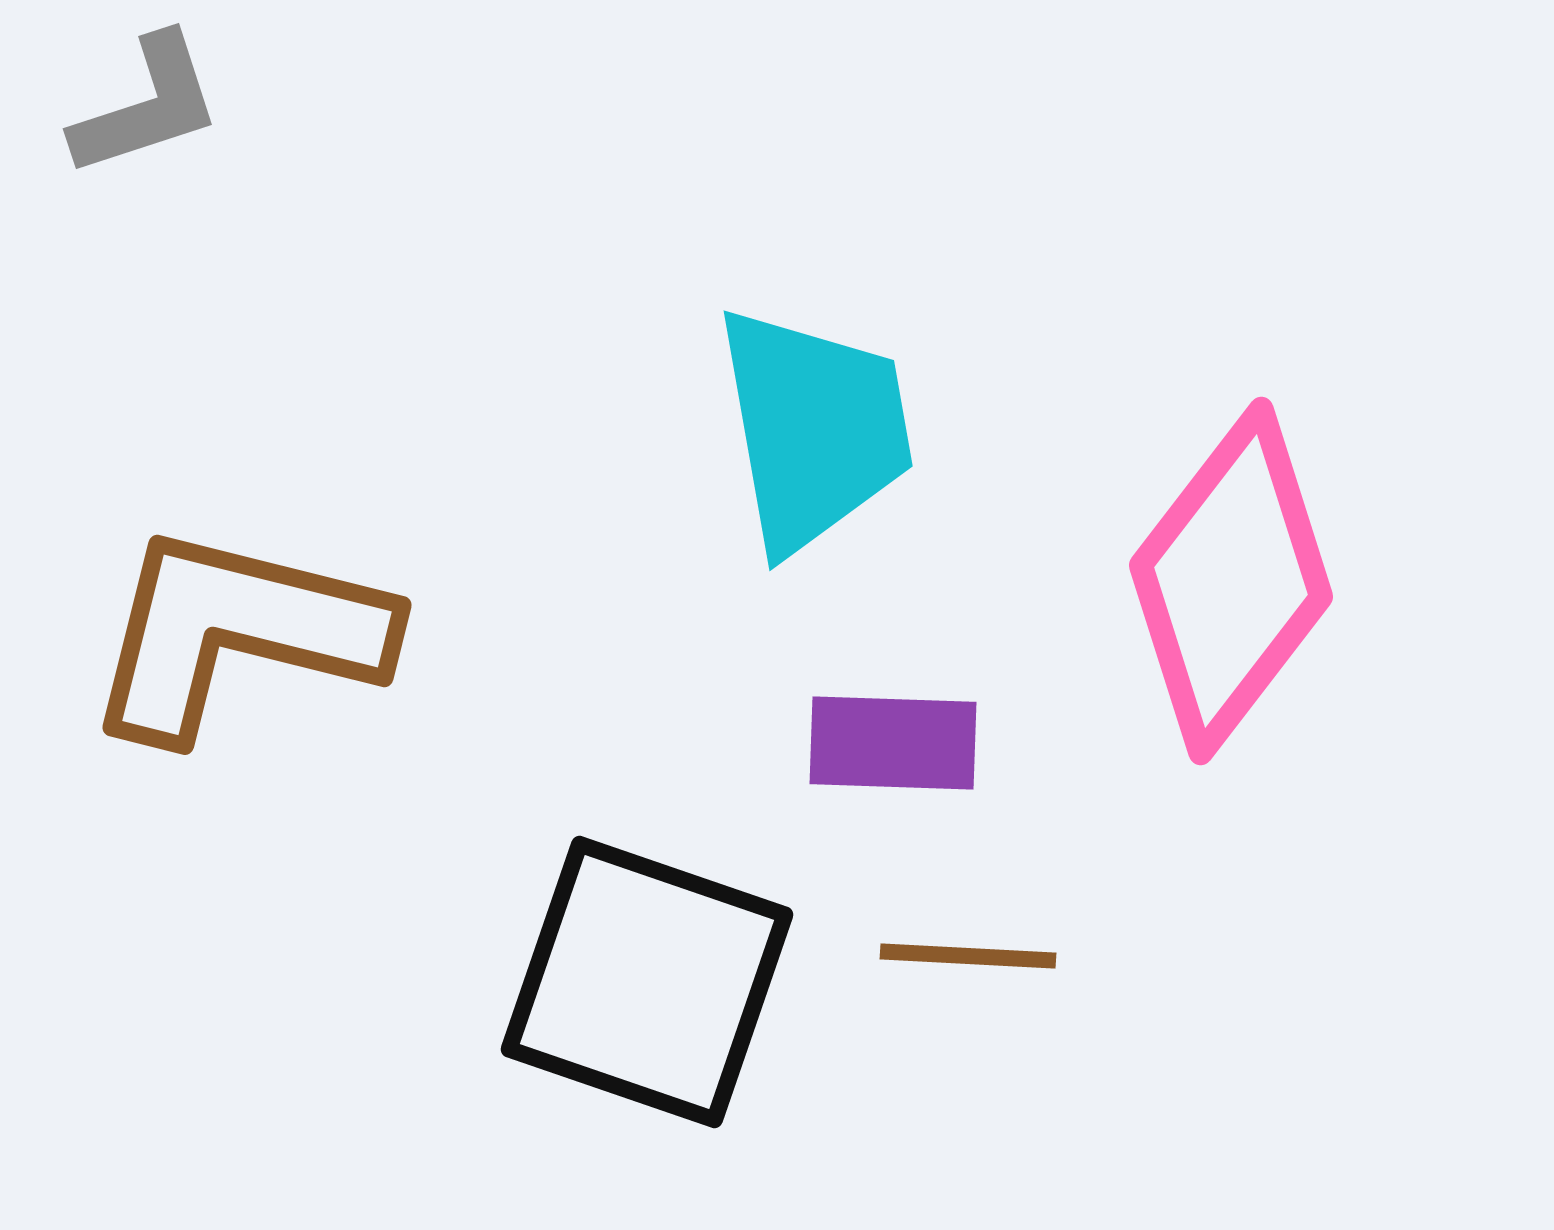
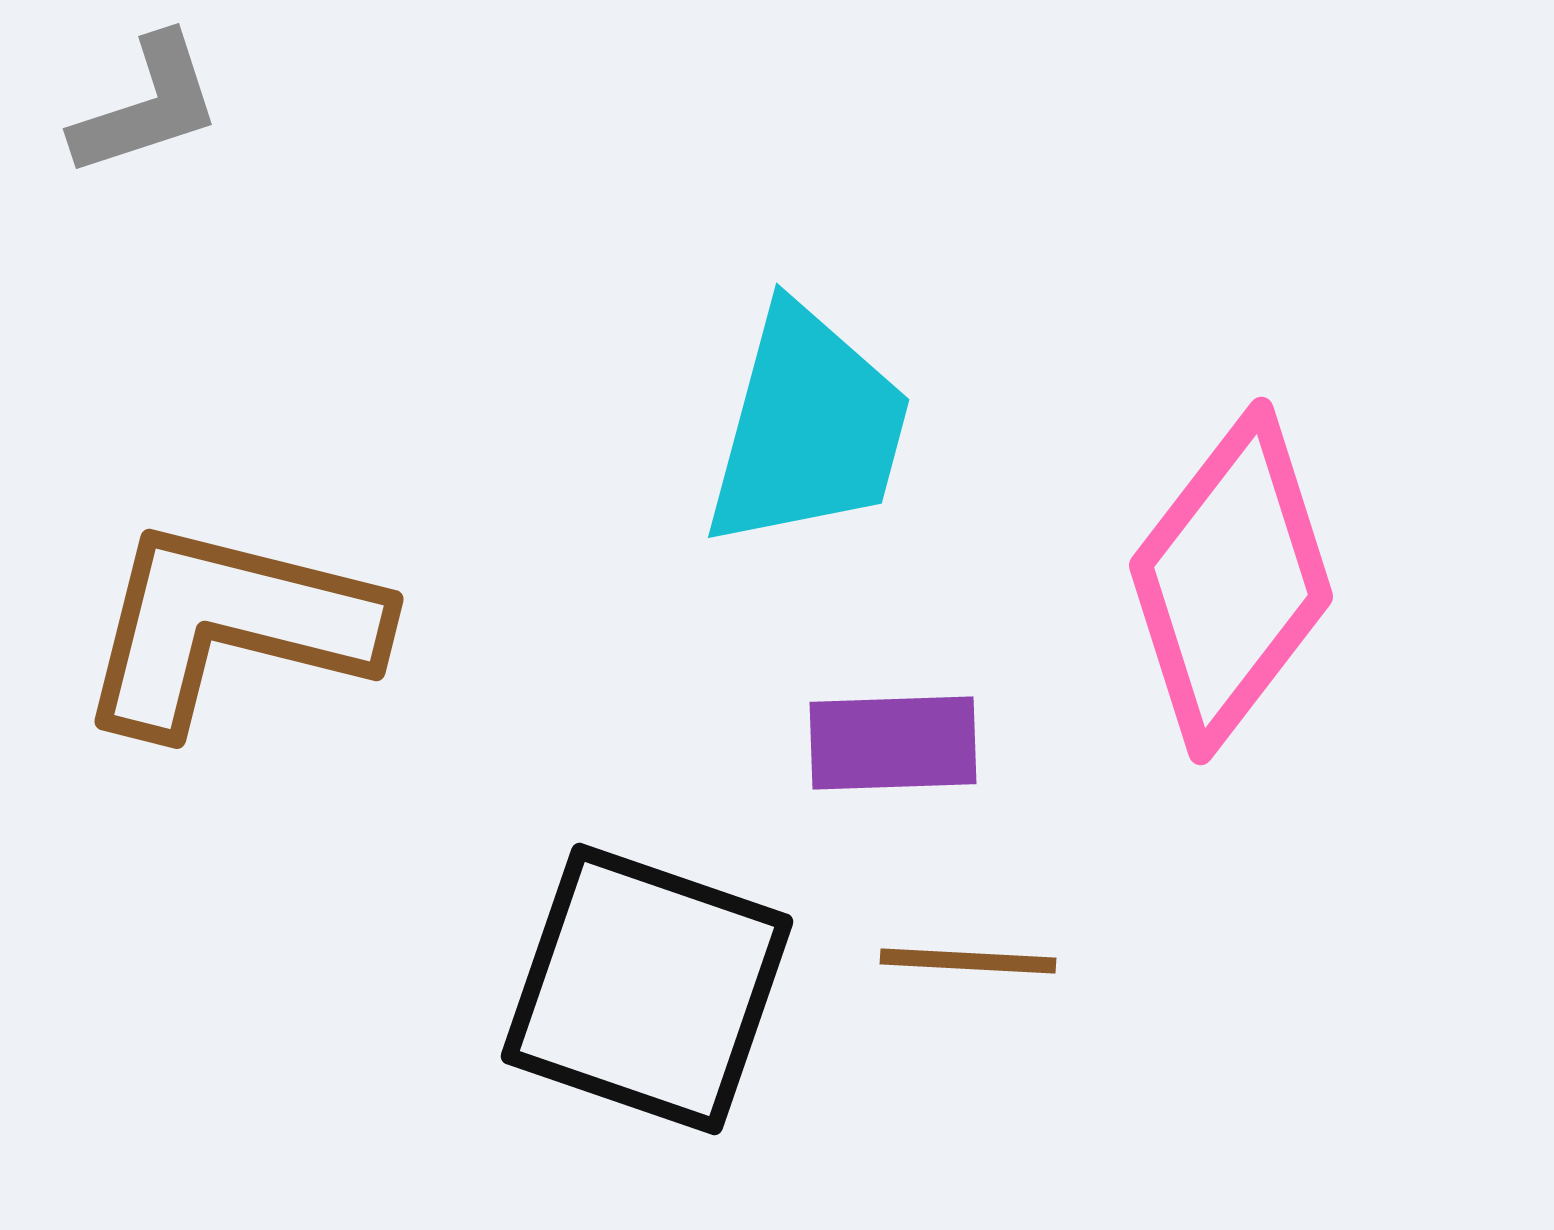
cyan trapezoid: moved 6 px left, 1 px up; rotated 25 degrees clockwise
brown L-shape: moved 8 px left, 6 px up
purple rectangle: rotated 4 degrees counterclockwise
brown line: moved 5 px down
black square: moved 7 px down
